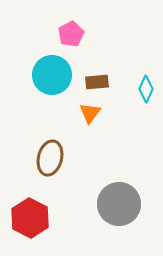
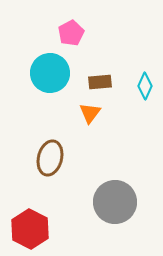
pink pentagon: moved 1 px up
cyan circle: moved 2 px left, 2 px up
brown rectangle: moved 3 px right
cyan diamond: moved 1 px left, 3 px up
gray circle: moved 4 px left, 2 px up
red hexagon: moved 11 px down
